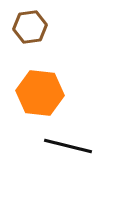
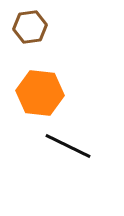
black line: rotated 12 degrees clockwise
